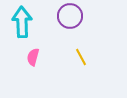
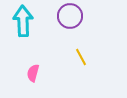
cyan arrow: moved 1 px right, 1 px up
pink semicircle: moved 16 px down
